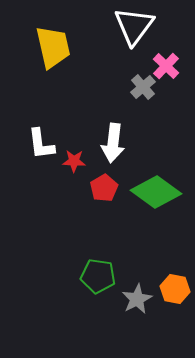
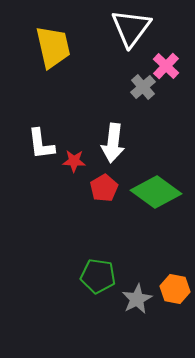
white triangle: moved 3 px left, 2 px down
